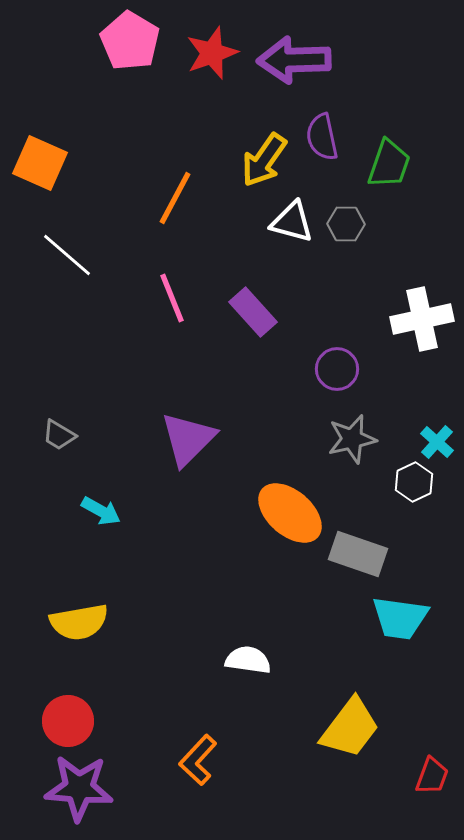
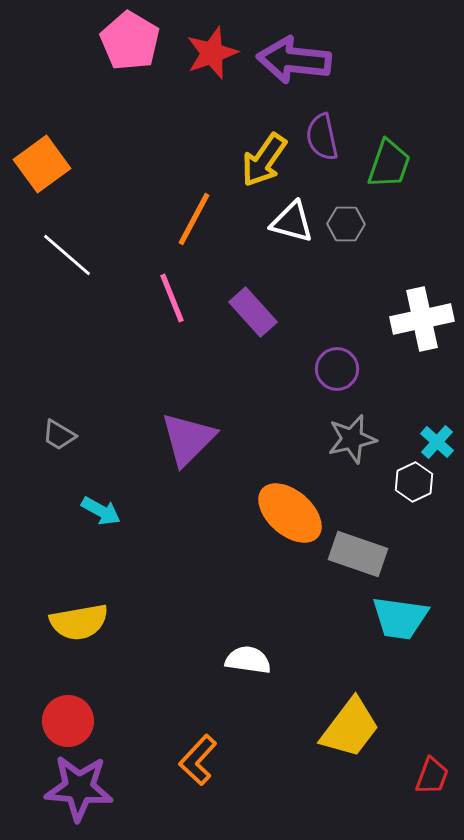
purple arrow: rotated 8 degrees clockwise
orange square: moved 2 px right, 1 px down; rotated 30 degrees clockwise
orange line: moved 19 px right, 21 px down
